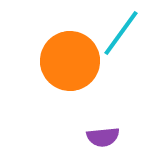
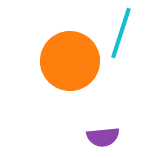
cyan line: rotated 18 degrees counterclockwise
